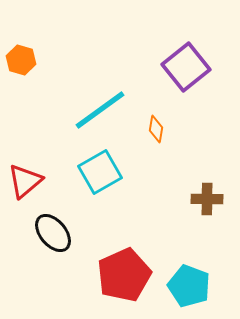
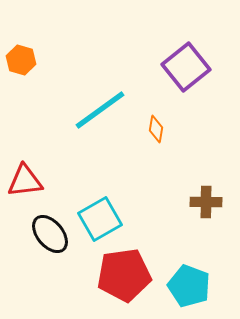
cyan square: moved 47 px down
red triangle: rotated 33 degrees clockwise
brown cross: moved 1 px left, 3 px down
black ellipse: moved 3 px left, 1 px down
red pentagon: rotated 16 degrees clockwise
